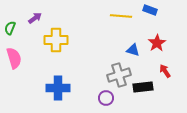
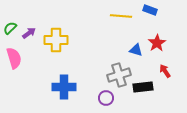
purple arrow: moved 6 px left, 15 px down
green semicircle: rotated 24 degrees clockwise
blue triangle: moved 3 px right
blue cross: moved 6 px right, 1 px up
